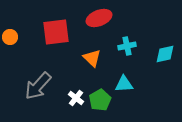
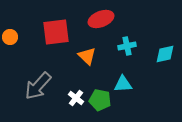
red ellipse: moved 2 px right, 1 px down
orange triangle: moved 5 px left, 2 px up
cyan triangle: moved 1 px left
green pentagon: rotated 30 degrees counterclockwise
